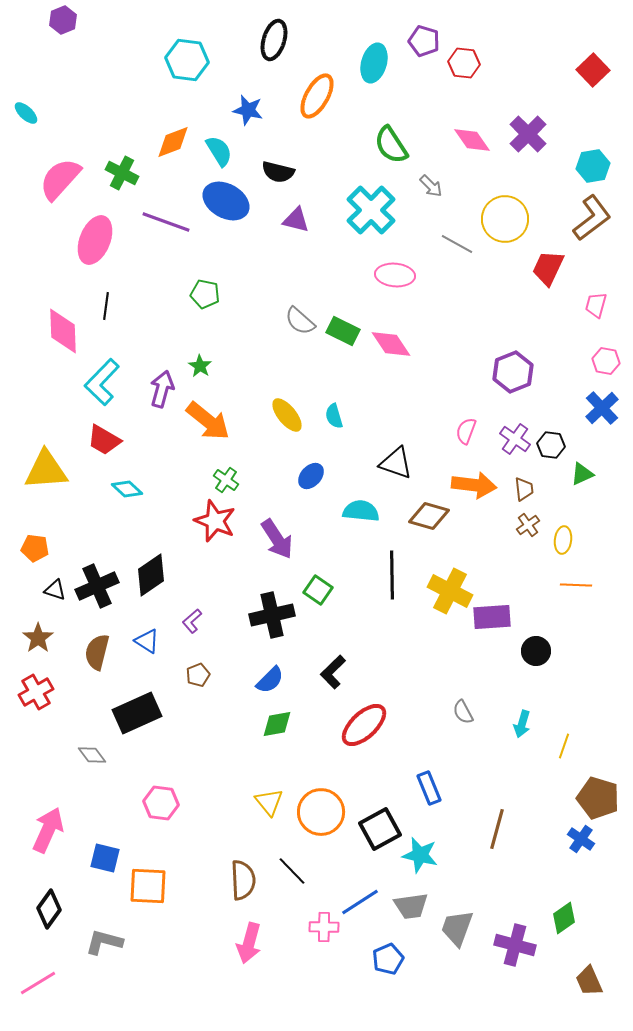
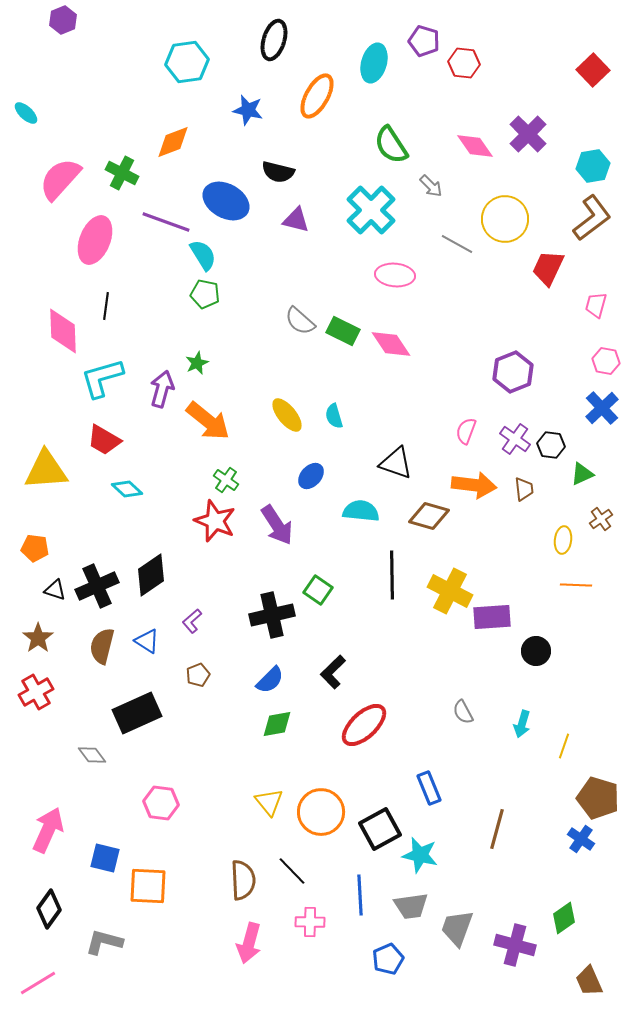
cyan hexagon at (187, 60): moved 2 px down; rotated 15 degrees counterclockwise
pink diamond at (472, 140): moved 3 px right, 6 px down
cyan semicircle at (219, 151): moved 16 px left, 104 px down
green star at (200, 366): moved 3 px left, 3 px up; rotated 15 degrees clockwise
cyan L-shape at (102, 382): moved 4 px up; rotated 30 degrees clockwise
brown cross at (528, 525): moved 73 px right, 6 px up
purple arrow at (277, 539): moved 14 px up
brown semicircle at (97, 652): moved 5 px right, 6 px up
blue line at (360, 902): moved 7 px up; rotated 60 degrees counterclockwise
pink cross at (324, 927): moved 14 px left, 5 px up
